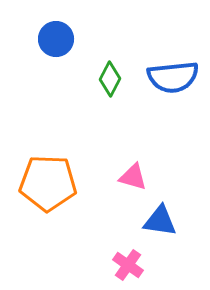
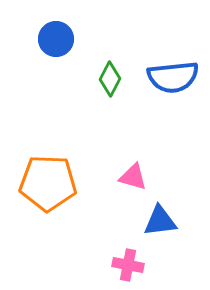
blue triangle: rotated 15 degrees counterclockwise
pink cross: rotated 24 degrees counterclockwise
